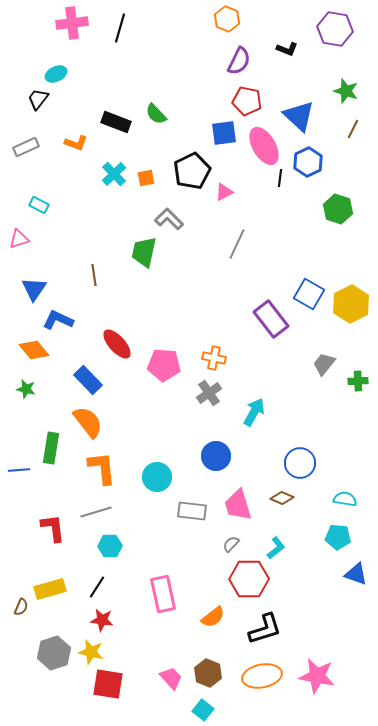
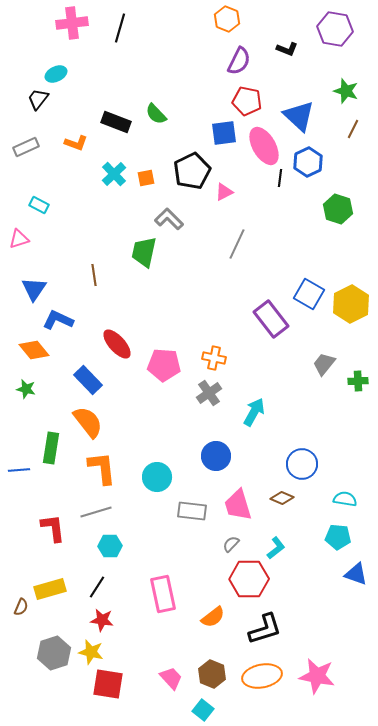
blue circle at (300, 463): moved 2 px right, 1 px down
brown hexagon at (208, 673): moved 4 px right, 1 px down
